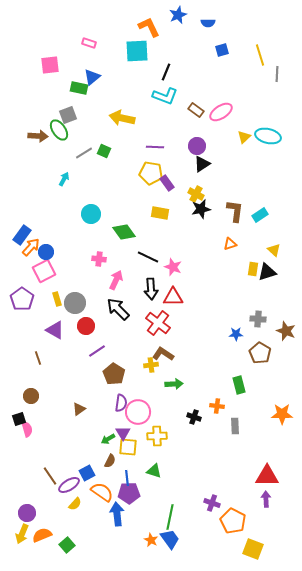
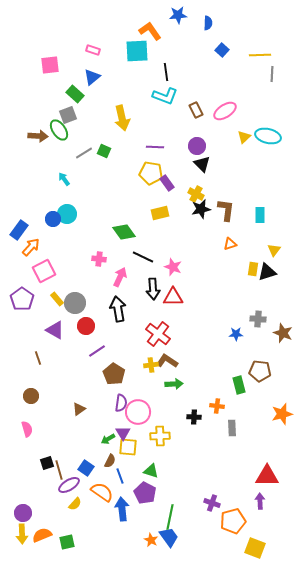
blue star at (178, 15): rotated 18 degrees clockwise
blue semicircle at (208, 23): rotated 88 degrees counterclockwise
orange L-shape at (149, 27): moved 1 px right, 4 px down; rotated 10 degrees counterclockwise
pink rectangle at (89, 43): moved 4 px right, 7 px down
blue square at (222, 50): rotated 32 degrees counterclockwise
yellow line at (260, 55): rotated 75 degrees counterclockwise
black line at (166, 72): rotated 30 degrees counterclockwise
gray line at (277, 74): moved 5 px left
green rectangle at (79, 88): moved 4 px left, 6 px down; rotated 30 degrees clockwise
brown rectangle at (196, 110): rotated 28 degrees clockwise
pink ellipse at (221, 112): moved 4 px right, 1 px up
yellow arrow at (122, 118): rotated 115 degrees counterclockwise
black triangle at (202, 164): rotated 42 degrees counterclockwise
cyan arrow at (64, 179): rotated 64 degrees counterclockwise
brown L-shape at (235, 211): moved 9 px left, 1 px up
yellow rectangle at (160, 213): rotated 24 degrees counterclockwise
cyan circle at (91, 214): moved 24 px left
cyan rectangle at (260, 215): rotated 56 degrees counterclockwise
blue rectangle at (22, 235): moved 3 px left, 5 px up
yellow triangle at (274, 250): rotated 24 degrees clockwise
blue circle at (46, 252): moved 7 px right, 33 px up
black line at (148, 257): moved 5 px left
pink arrow at (116, 280): moved 4 px right, 3 px up
black arrow at (151, 289): moved 2 px right
yellow rectangle at (57, 299): rotated 24 degrees counterclockwise
black arrow at (118, 309): rotated 35 degrees clockwise
red cross at (158, 323): moved 11 px down
brown star at (286, 331): moved 3 px left, 2 px down
brown pentagon at (260, 353): moved 18 px down; rotated 25 degrees counterclockwise
brown L-shape at (163, 354): moved 4 px right, 7 px down
orange star at (282, 414): rotated 15 degrees counterclockwise
black cross at (194, 417): rotated 16 degrees counterclockwise
black square at (19, 419): moved 28 px right, 44 px down
gray rectangle at (235, 426): moved 3 px left, 2 px down
yellow cross at (157, 436): moved 3 px right
green triangle at (154, 471): moved 3 px left
blue square at (87, 473): moved 1 px left, 5 px up; rotated 28 degrees counterclockwise
brown line at (50, 476): moved 9 px right, 6 px up; rotated 18 degrees clockwise
blue line at (127, 478): moved 7 px left, 2 px up; rotated 14 degrees counterclockwise
purple pentagon at (129, 493): moved 16 px right; rotated 30 degrees clockwise
purple arrow at (266, 499): moved 6 px left, 2 px down
purple circle at (27, 513): moved 4 px left
blue arrow at (117, 514): moved 5 px right, 5 px up
orange pentagon at (233, 521): rotated 30 degrees clockwise
yellow arrow at (22, 534): rotated 24 degrees counterclockwise
blue trapezoid at (170, 539): moved 1 px left, 2 px up
green square at (67, 545): moved 3 px up; rotated 28 degrees clockwise
yellow square at (253, 549): moved 2 px right, 1 px up
